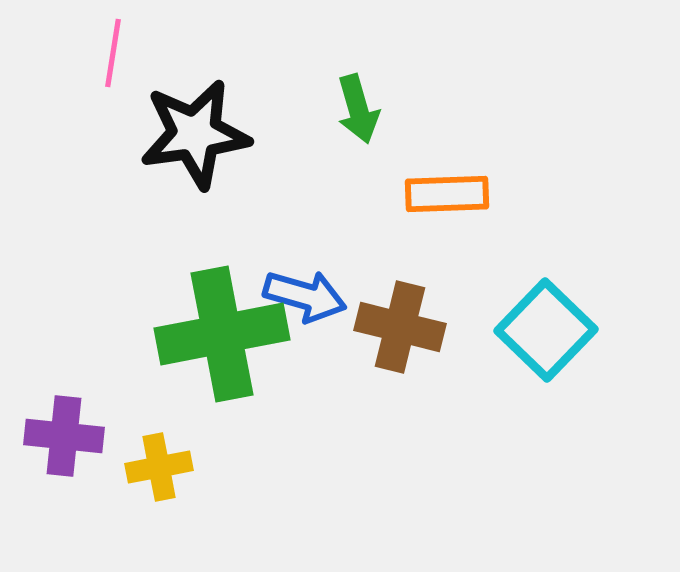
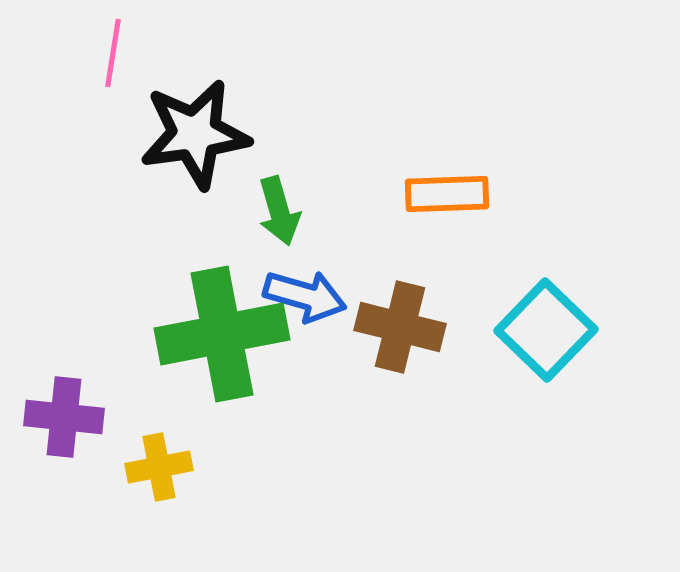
green arrow: moved 79 px left, 102 px down
purple cross: moved 19 px up
